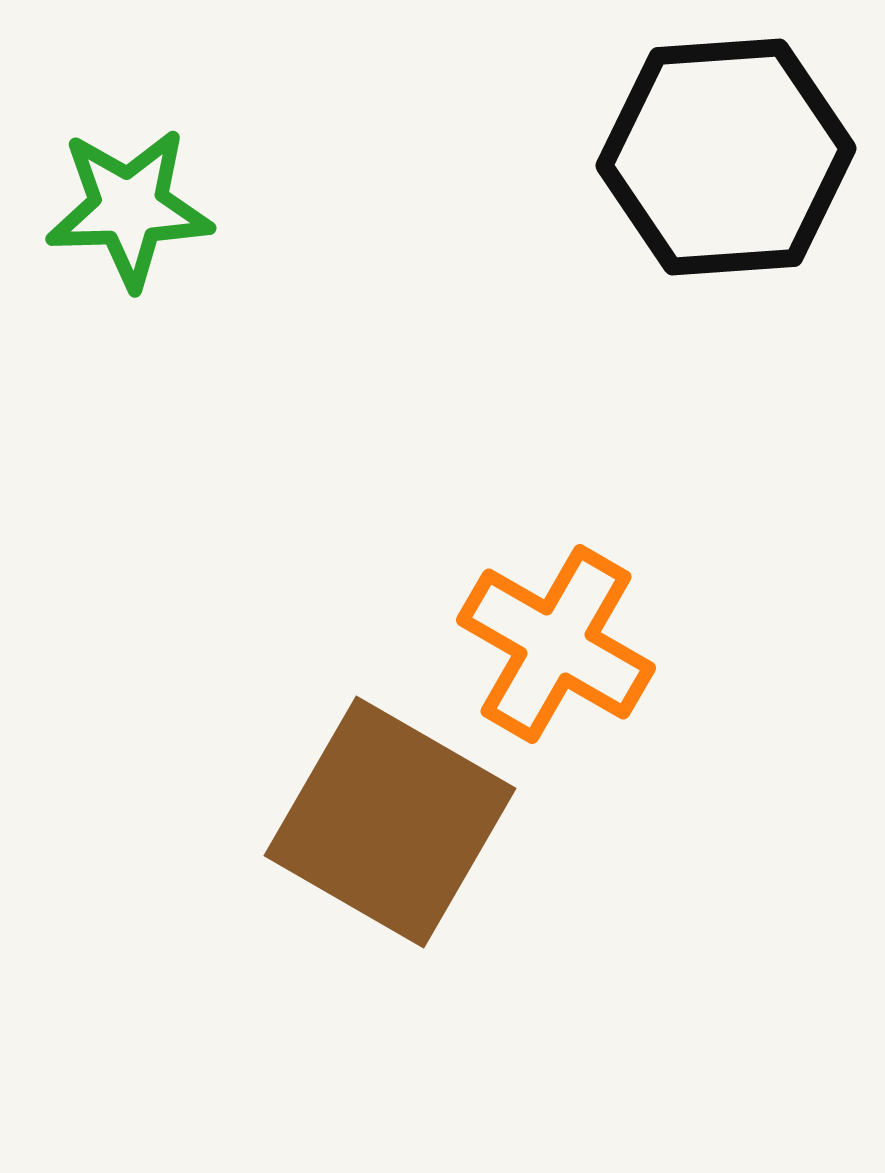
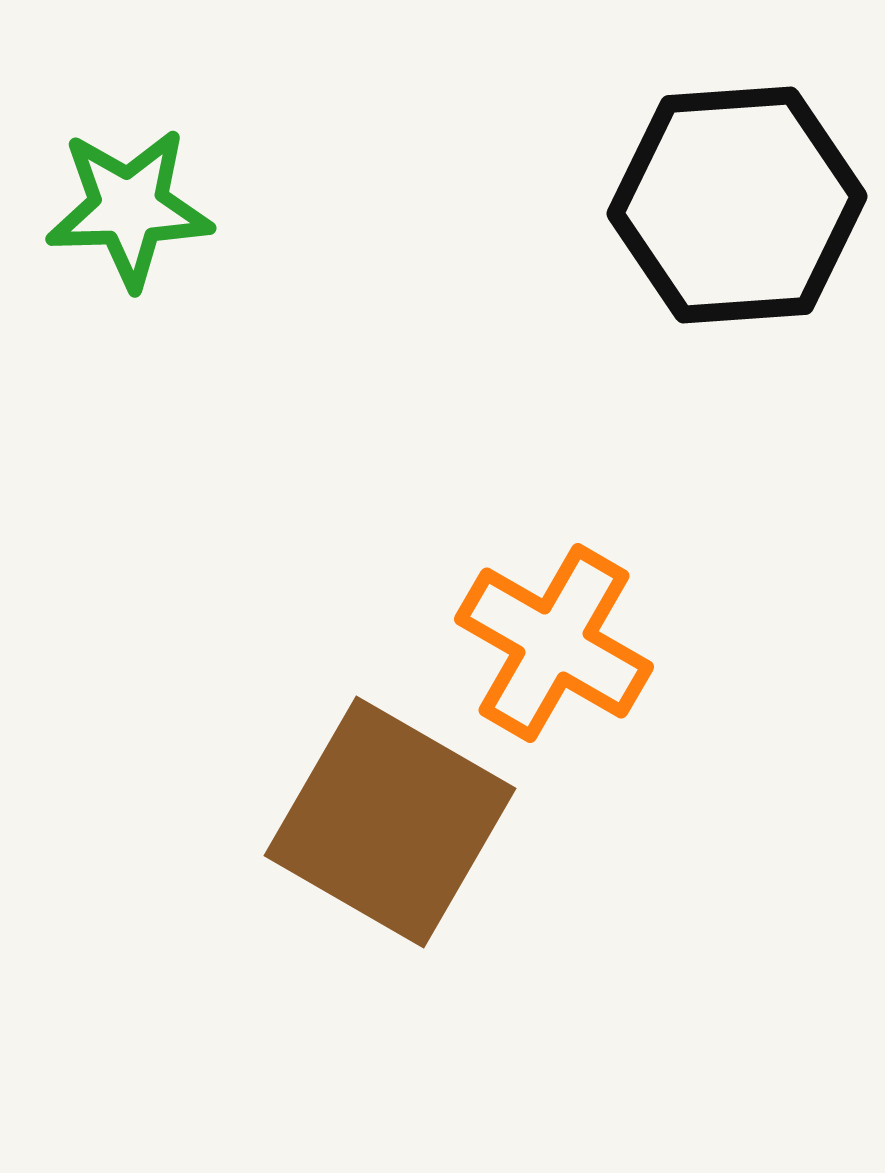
black hexagon: moved 11 px right, 48 px down
orange cross: moved 2 px left, 1 px up
